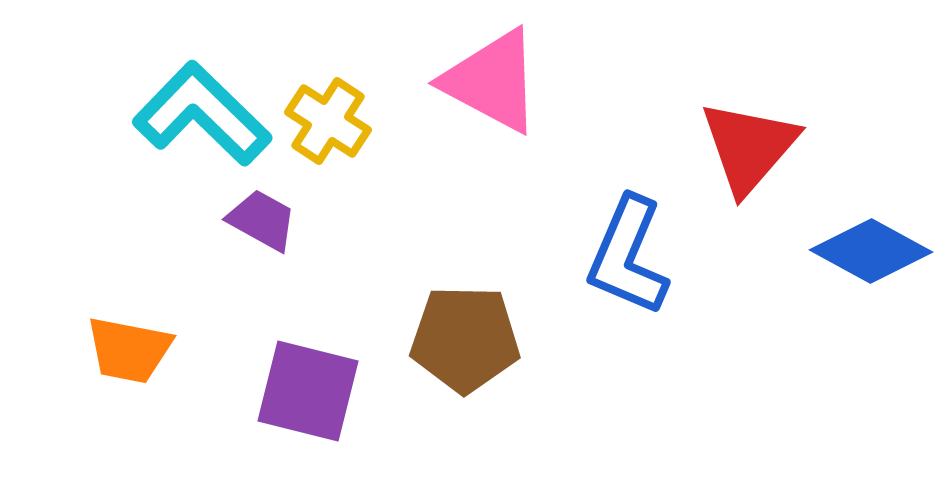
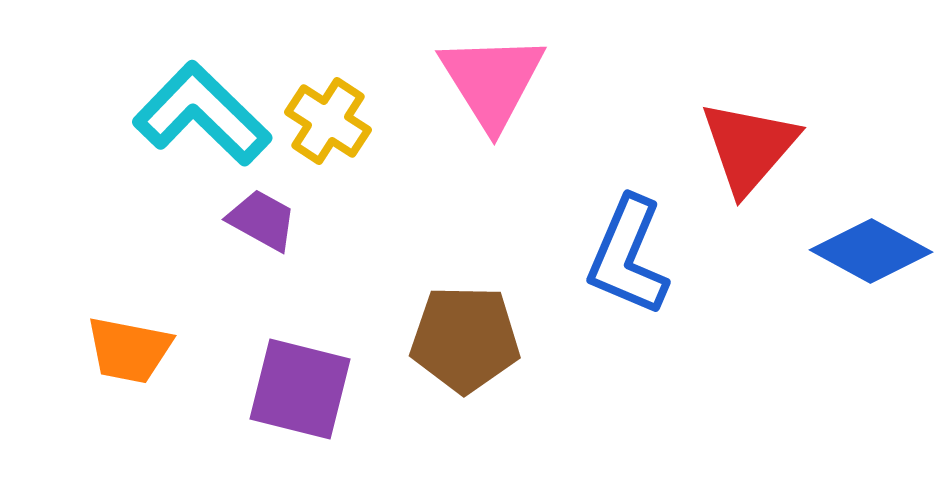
pink triangle: rotated 30 degrees clockwise
purple square: moved 8 px left, 2 px up
